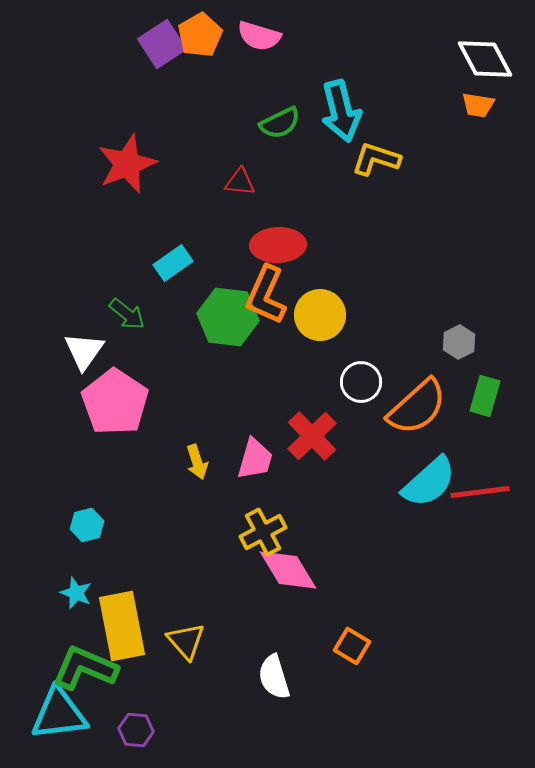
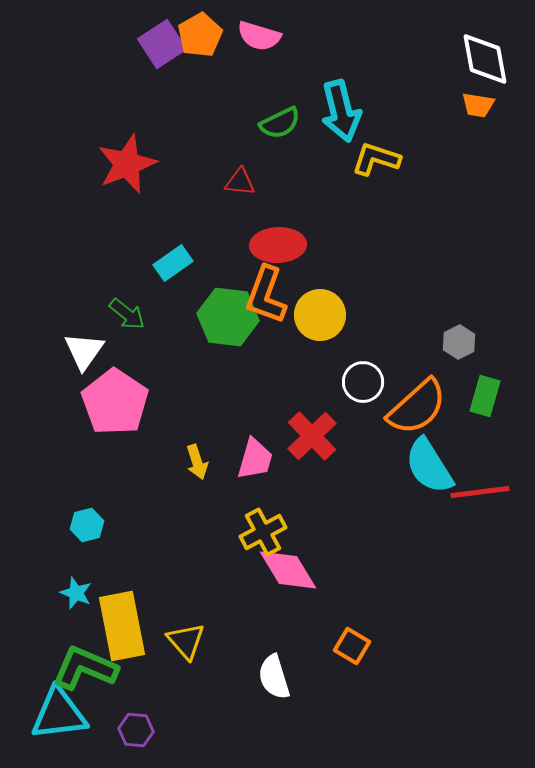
white diamond: rotated 18 degrees clockwise
orange L-shape: rotated 4 degrees counterclockwise
white circle: moved 2 px right
cyan semicircle: moved 16 px up; rotated 100 degrees clockwise
